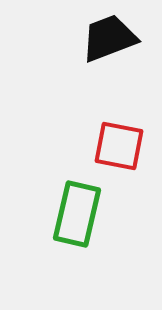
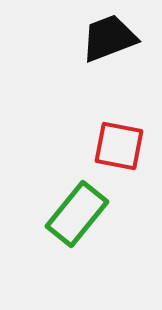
green rectangle: rotated 26 degrees clockwise
